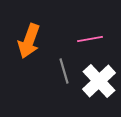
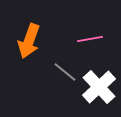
gray line: moved 1 px right, 1 px down; rotated 35 degrees counterclockwise
white cross: moved 6 px down
